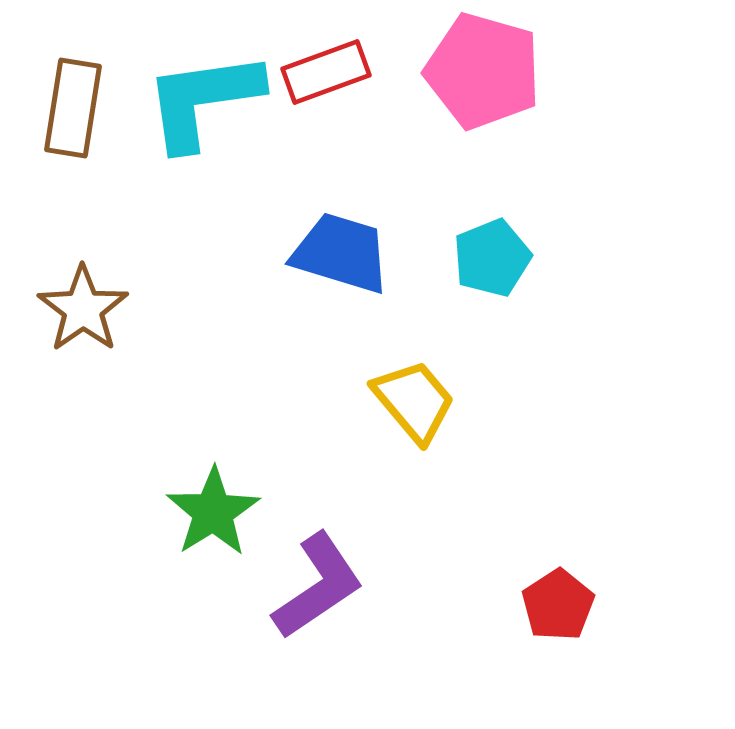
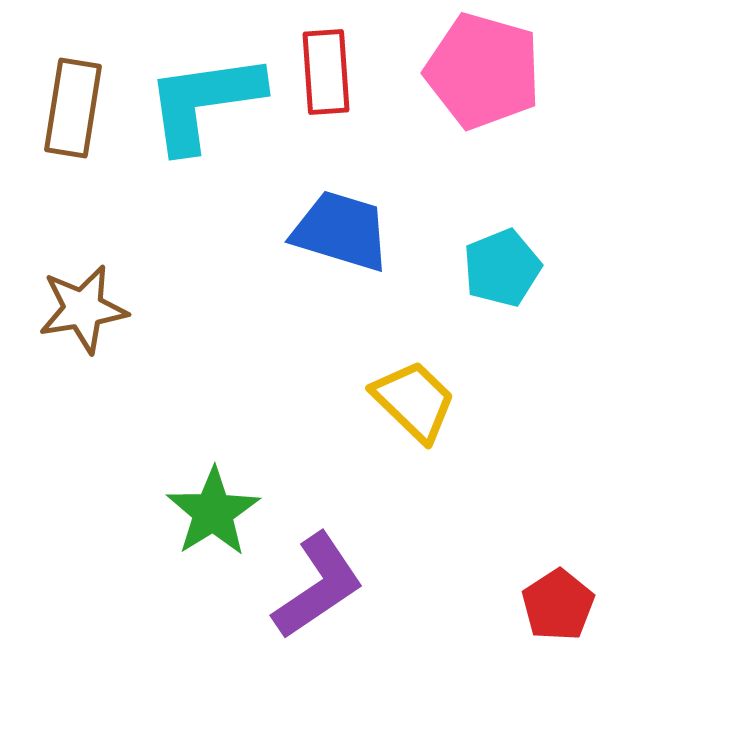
red rectangle: rotated 74 degrees counterclockwise
cyan L-shape: moved 1 px right, 2 px down
blue trapezoid: moved 22 px up
cyan pentagon: moved 10 px right, 10 px down
brown star: rotated 26 degrees clockwise
yellow trapezoid: rotated 6 degrees counterclockwise
